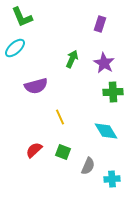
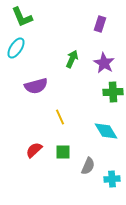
cyan ellipse: moved 1 px right; rotated 15 degrees counterclockwise
green square: rotated 21 degrees counterclockwise
